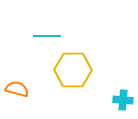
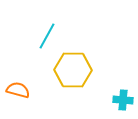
cyan line: rotated 60 degrees counterclockwise
orange semicircle: moved 1 px right, 1 px down
